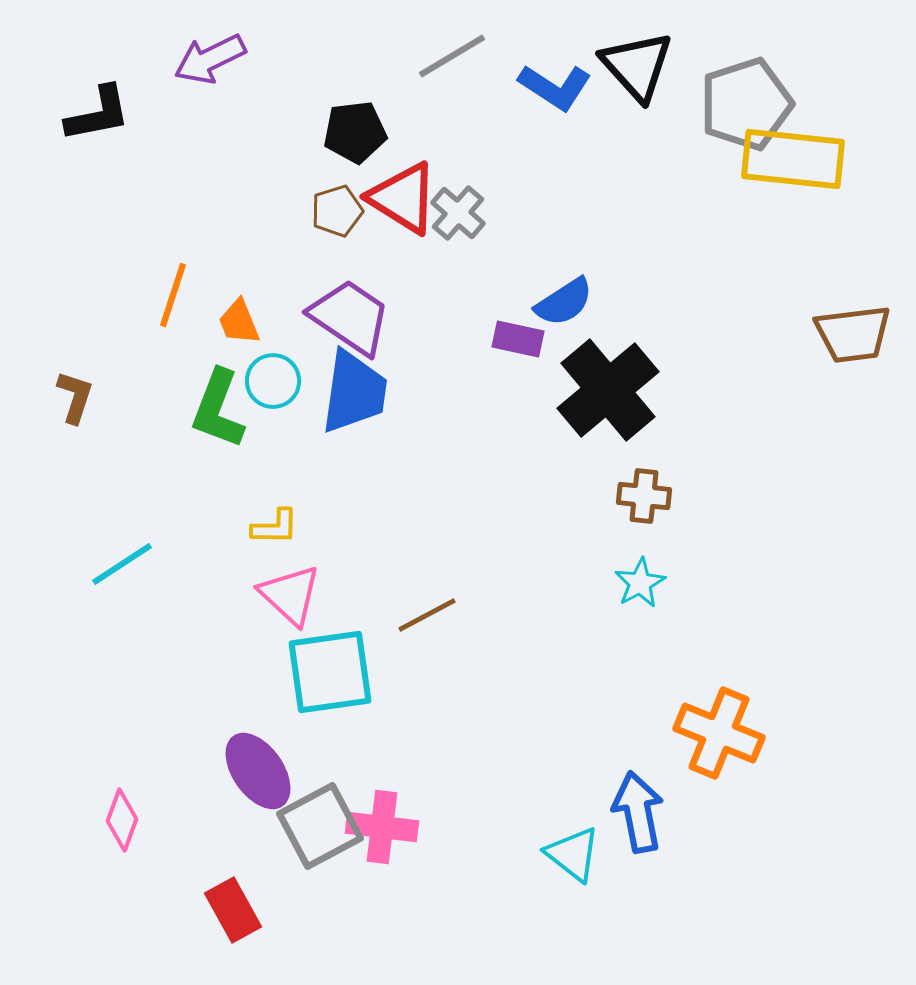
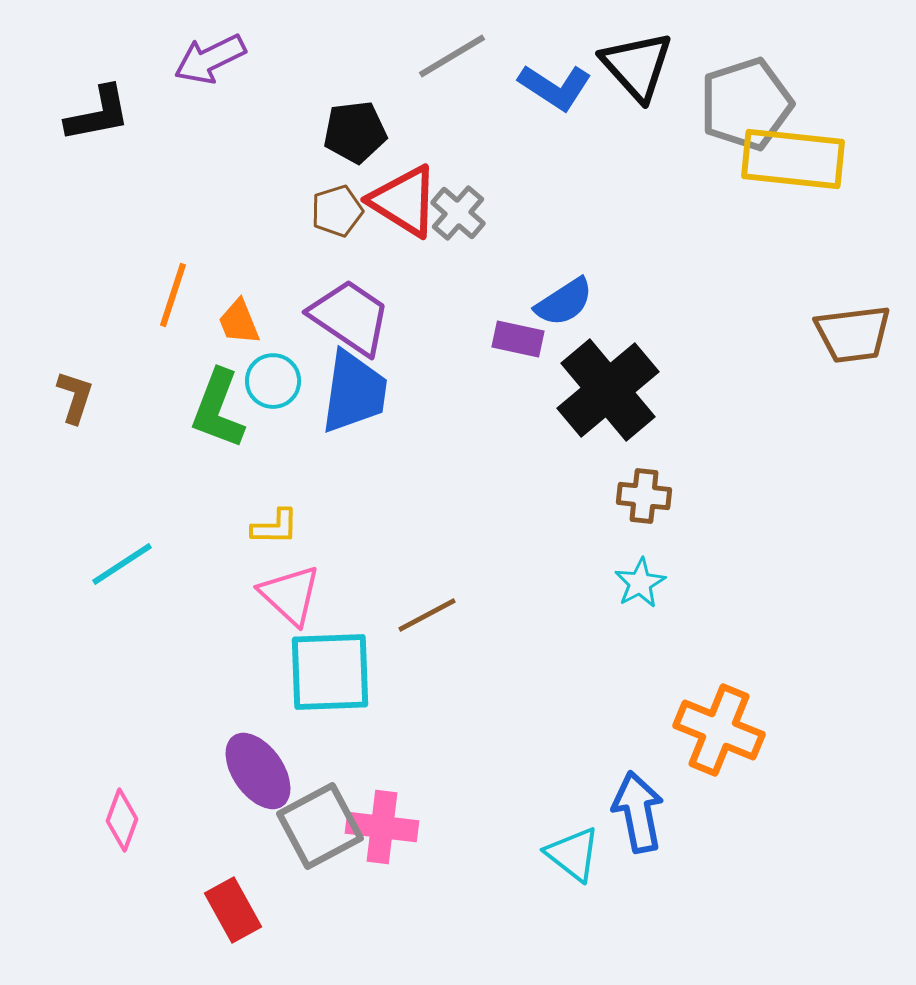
red triangle: moved 1 px right, 3 px down
cyan square: rotated 6 degrees clockwise
orange cross: moved 3 px up
